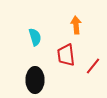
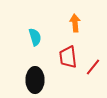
orange arrow: moved 1 px left, 2 px up
red trapezoid: moved 2 px right, 2 px down
red line: moved 1 px down
